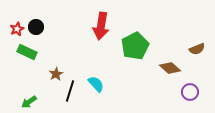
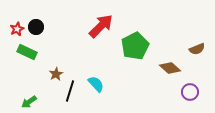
red arrow: rotated 144 degrees counterclockwise
